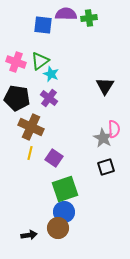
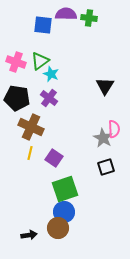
green cross: rotated 14 degrees clockwise
